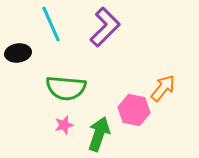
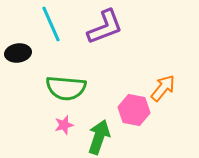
purple L-shape: rotated 24 degrees clockwise
green arrow: moved 3 px down
